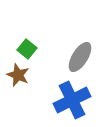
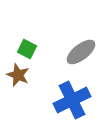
green square: rotated 12 degrees counterclockwise
gray ellipse: moved 1 px right, 5 px up; rotated 20 degrees clockwise
